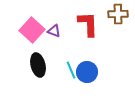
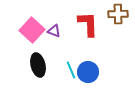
blue circle: moved 1 px right
